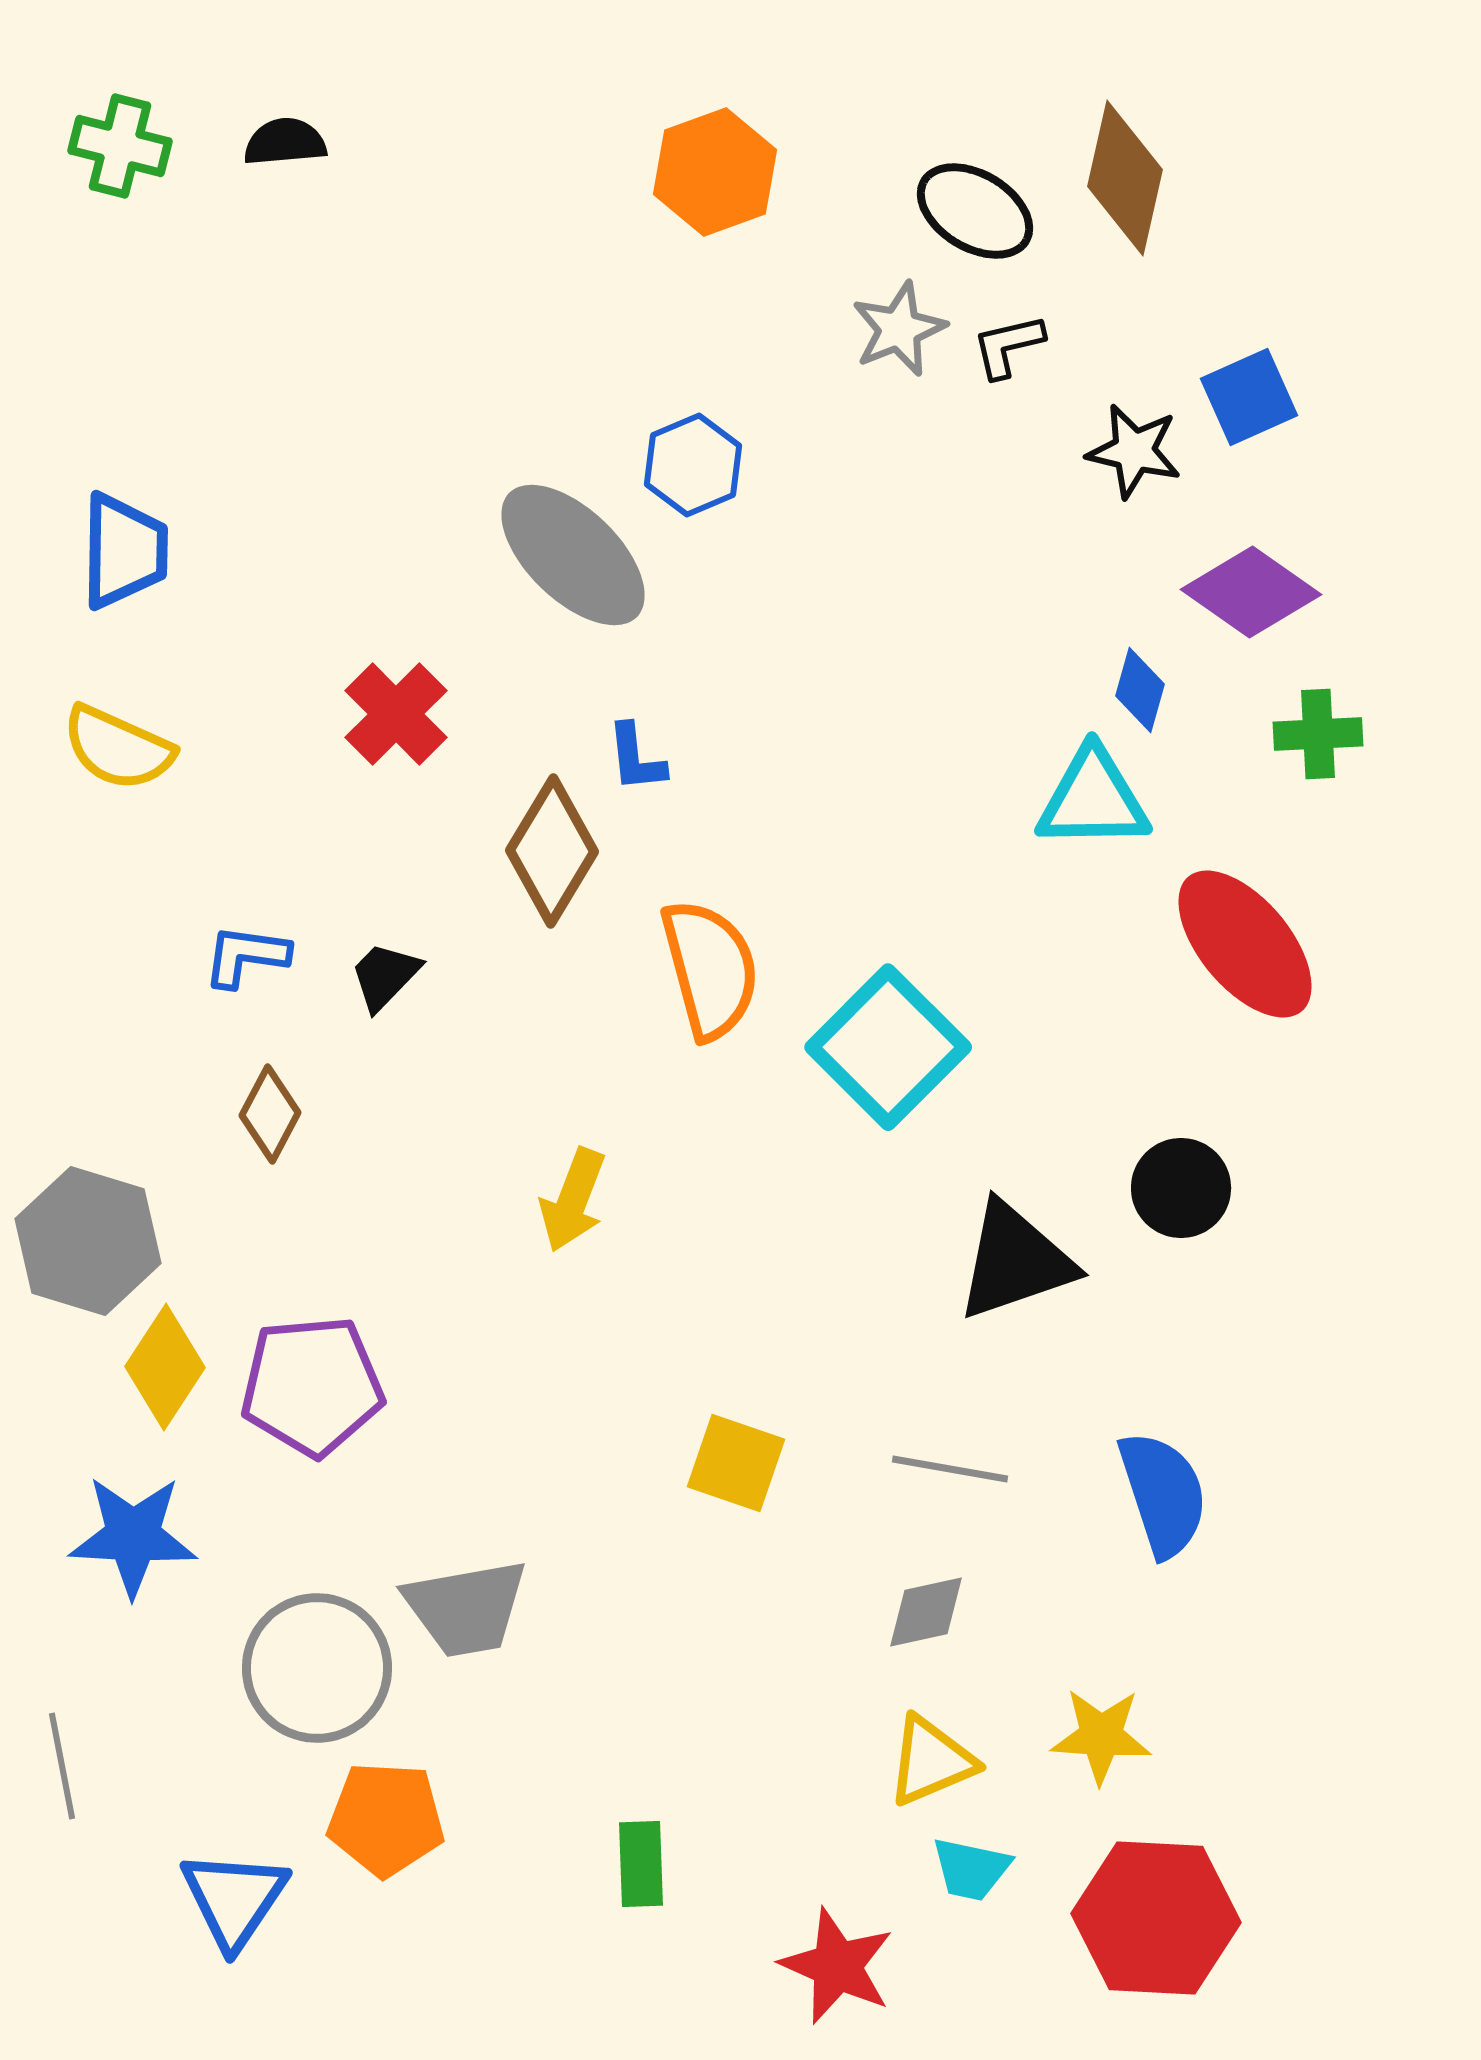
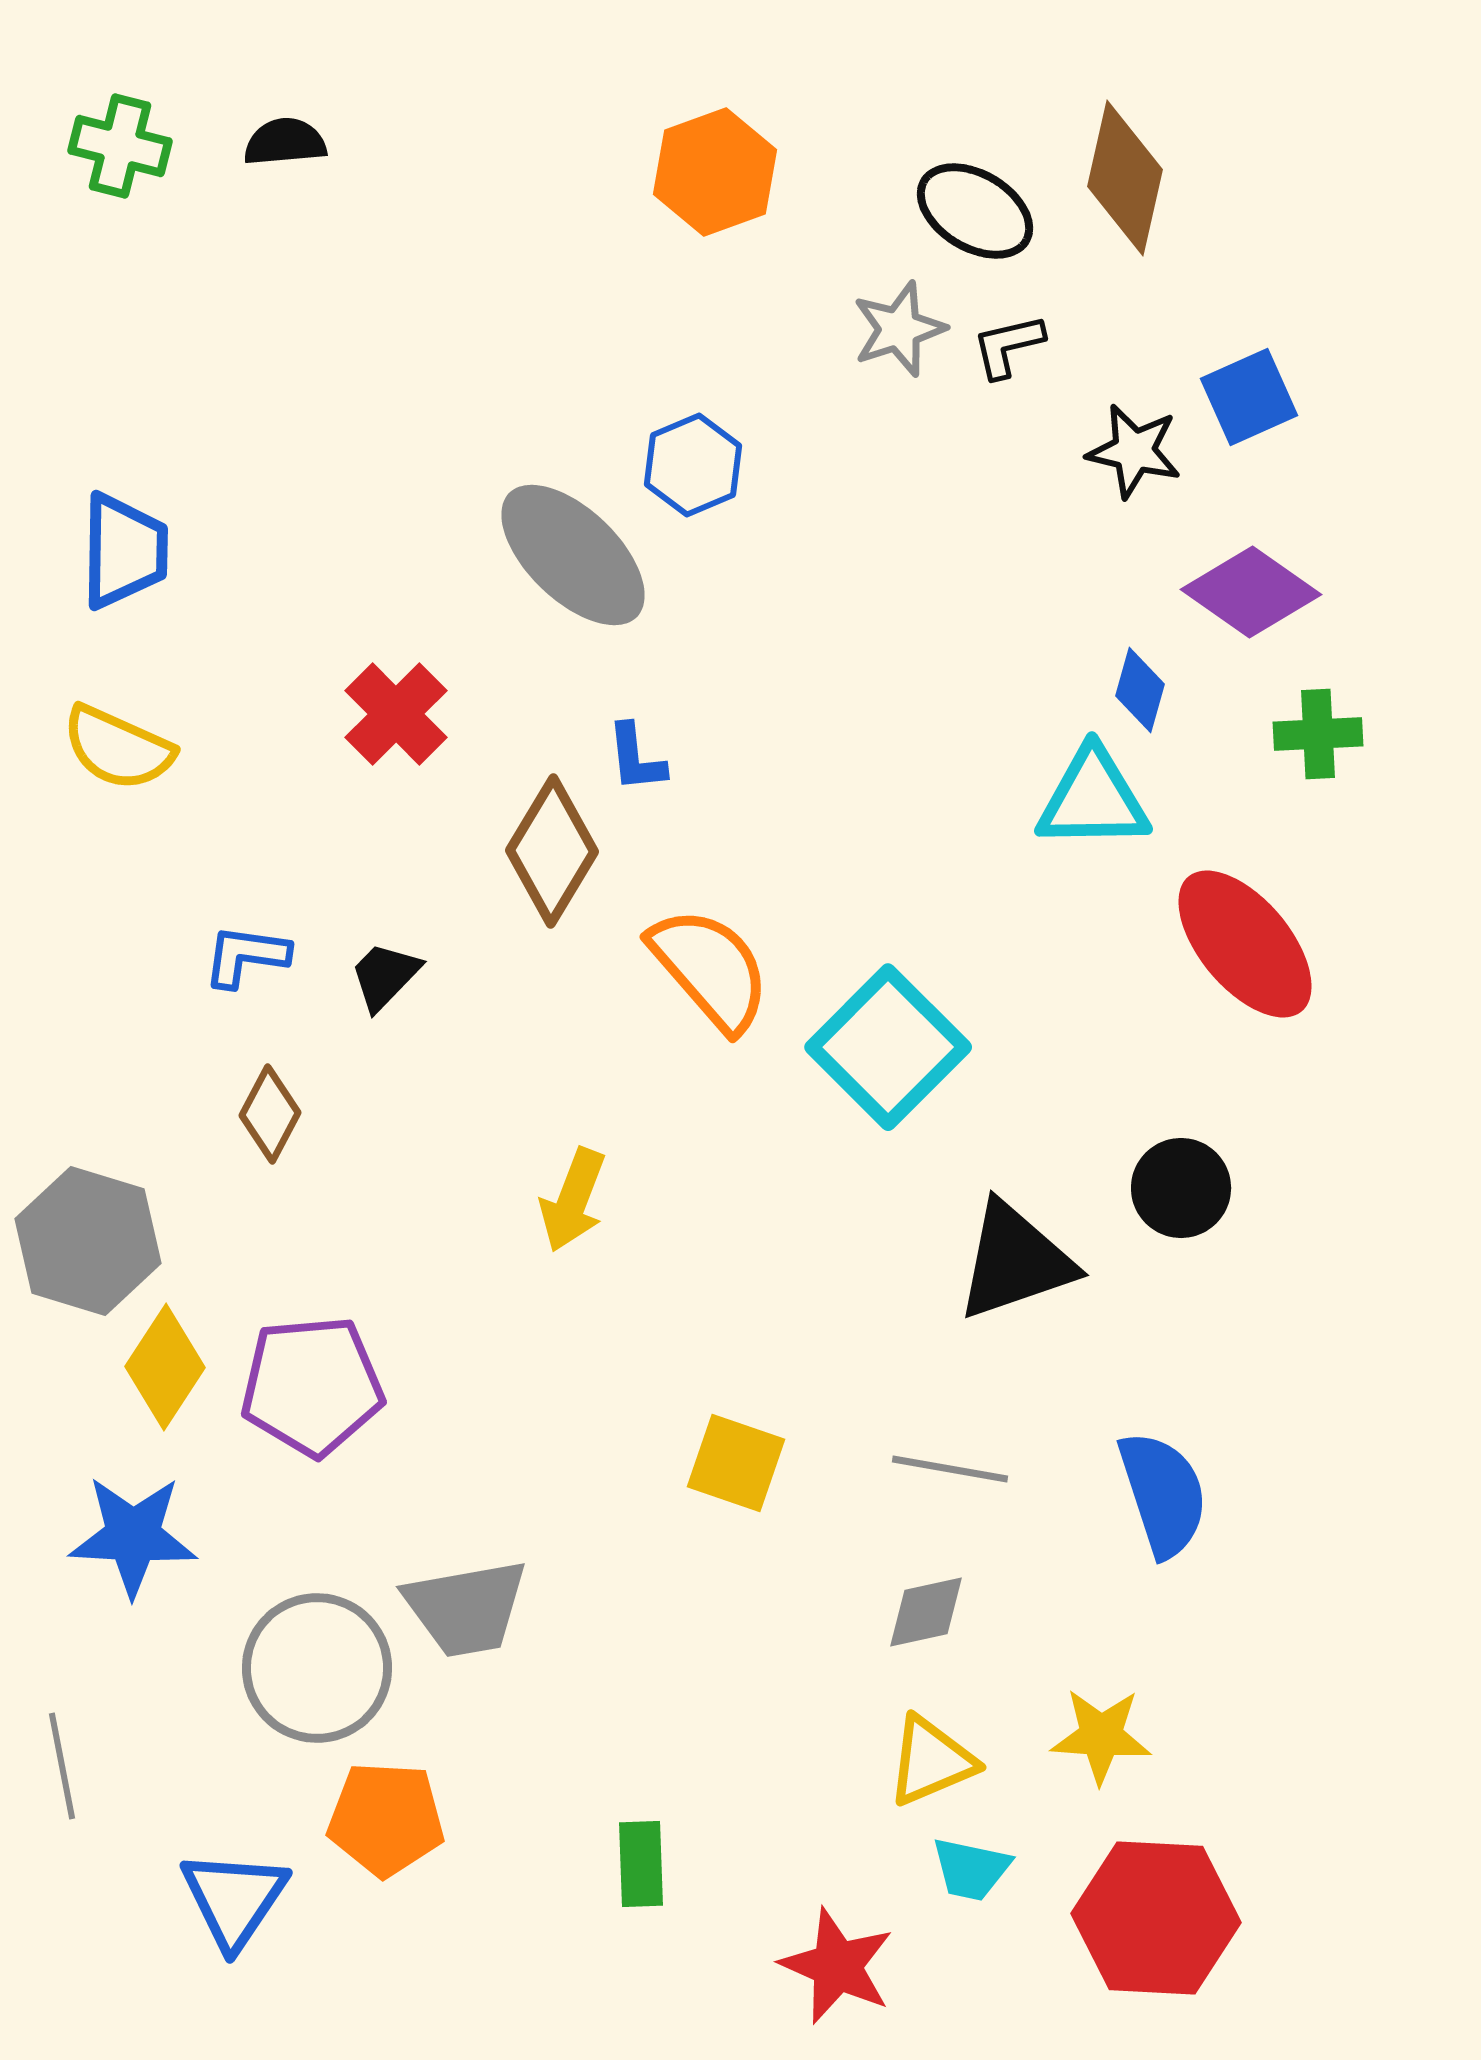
gray star at (899, 329): rotated 4 degrees clockwise
orange semicircle at (710, 969): rotated 26 degrees counterclockwise
